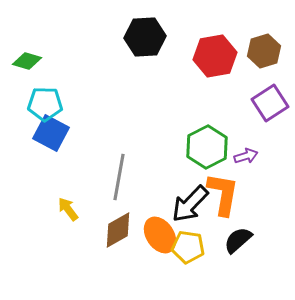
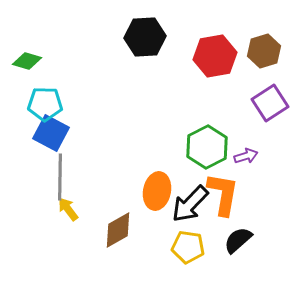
gray line: moved 59 px left; rotated 9 degrees counterclockwise
orange ellipse: moved 3 px left, 44 px up; rotated 45 degrees clockwise
